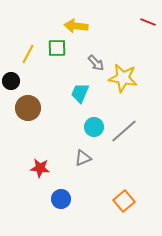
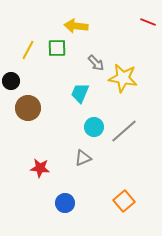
yellow line: moved 4 px up
blue circle: moved 4 px right, 4 px down
